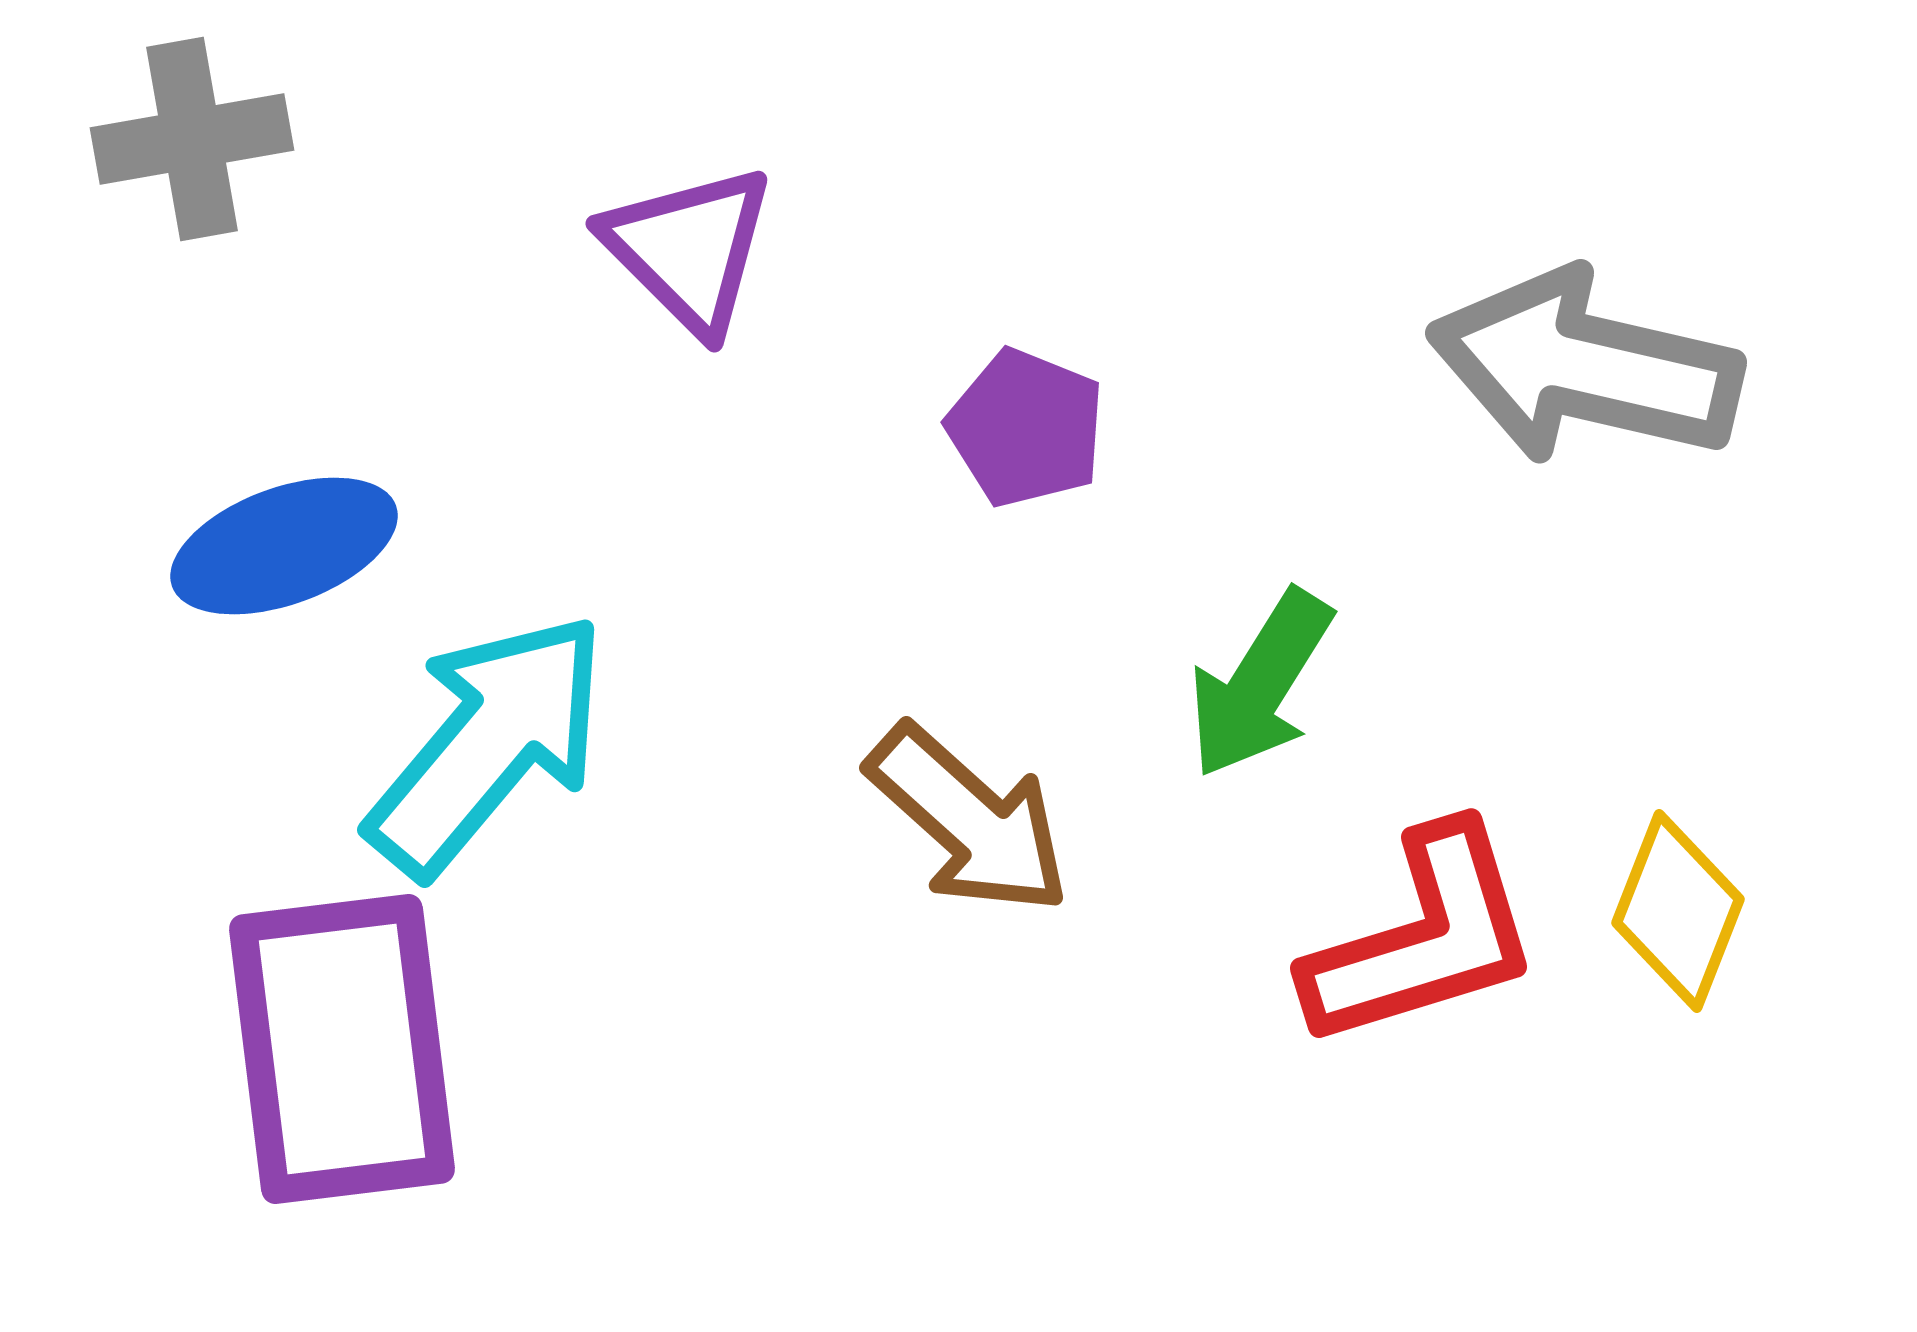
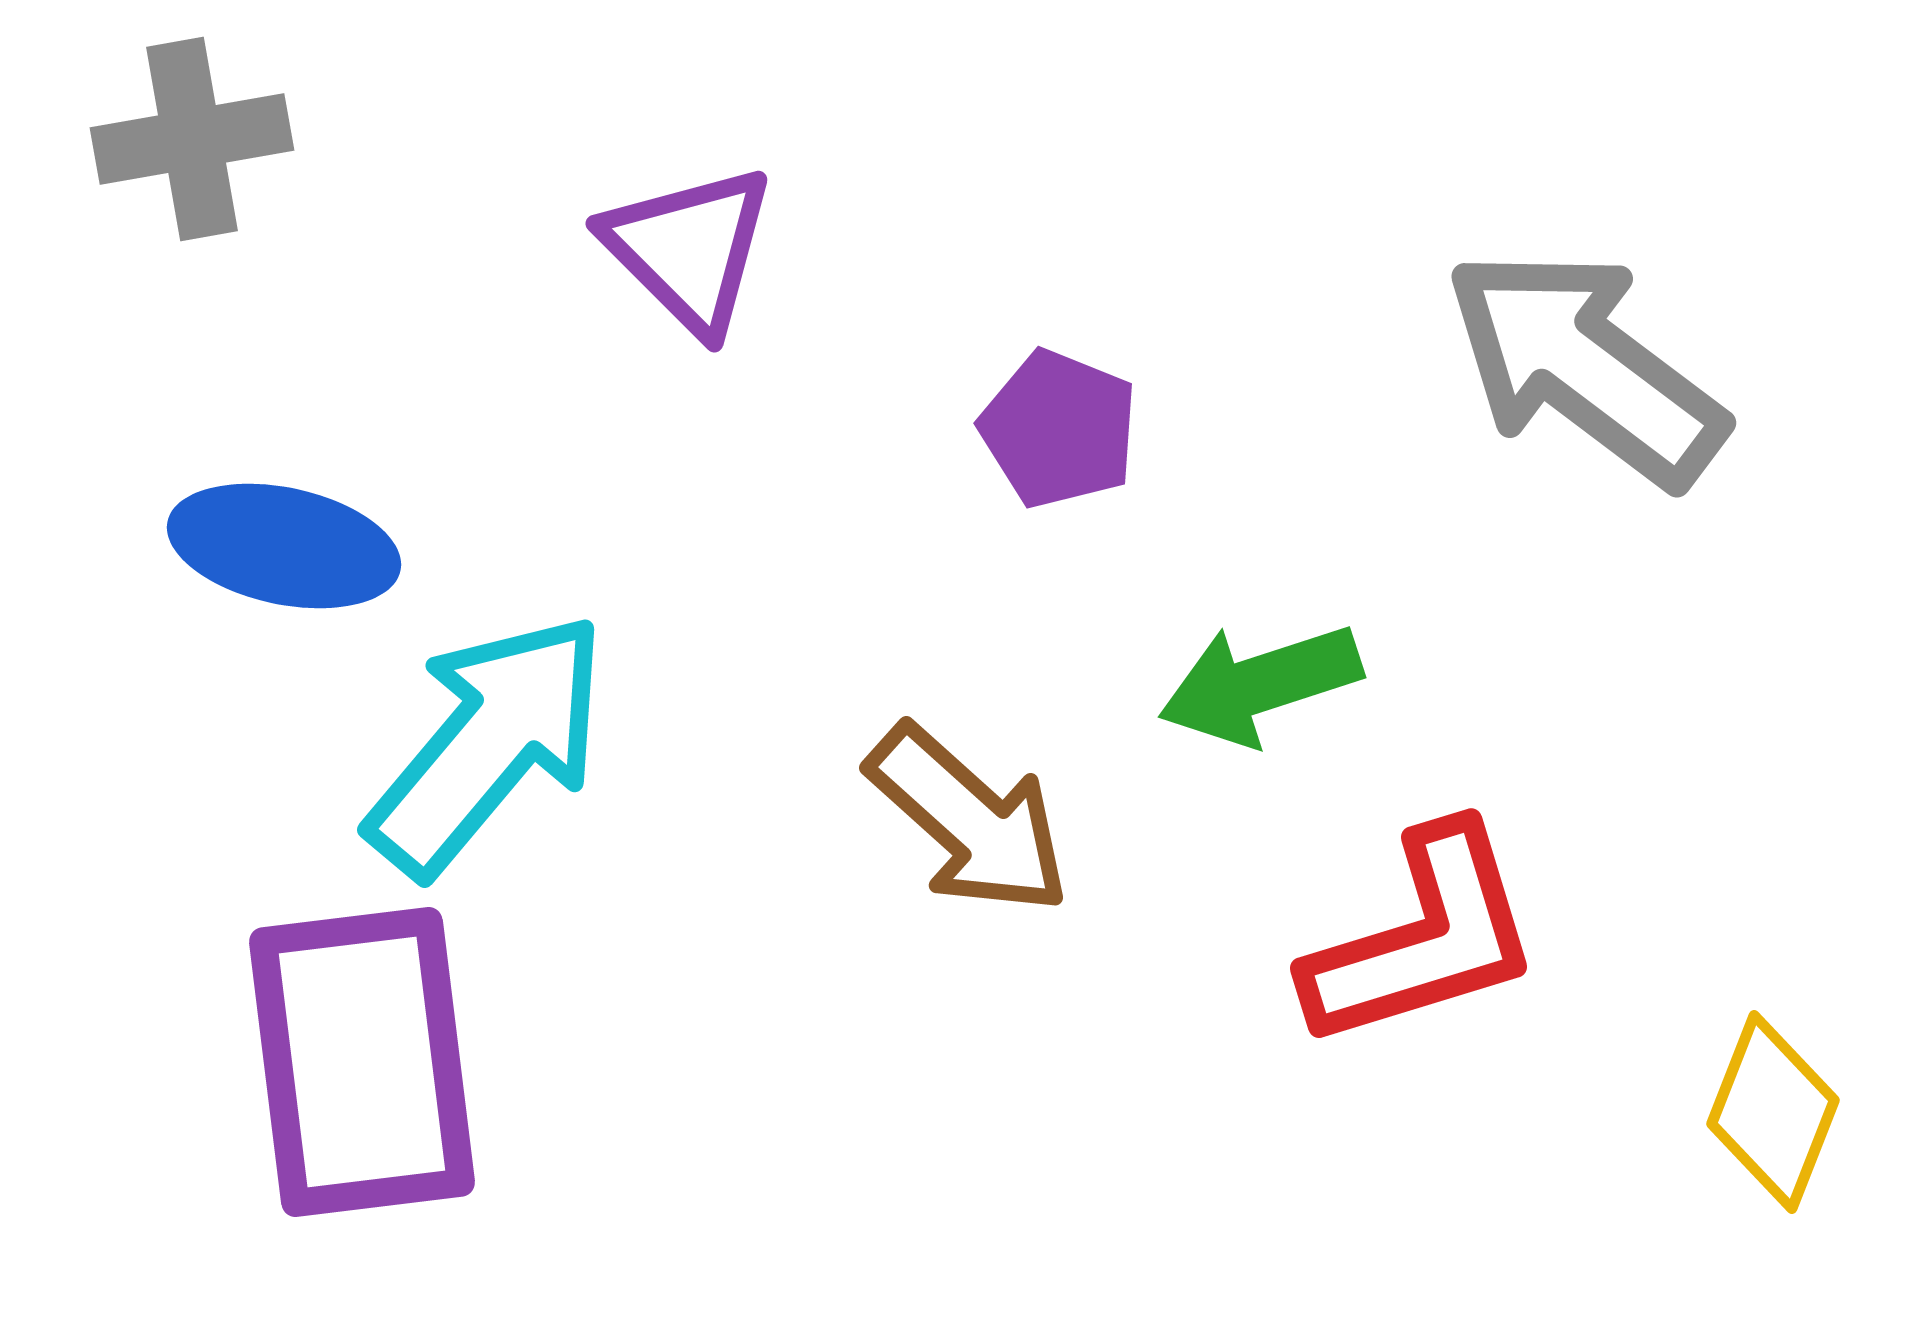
gray arrow: rotated 24 degrees clockwise
purple pentagon: moved 33 px right, 1 px down
blue ellipse: rotated 32 degrees clockwise
green arrow: rotated 40 degrees clockwise
yellow diamond: moved 95 px right, 201 px down
purple rectangle: moved 20 px right, 13 px down
